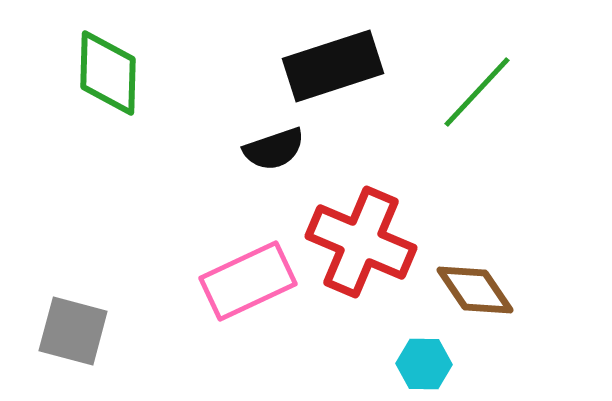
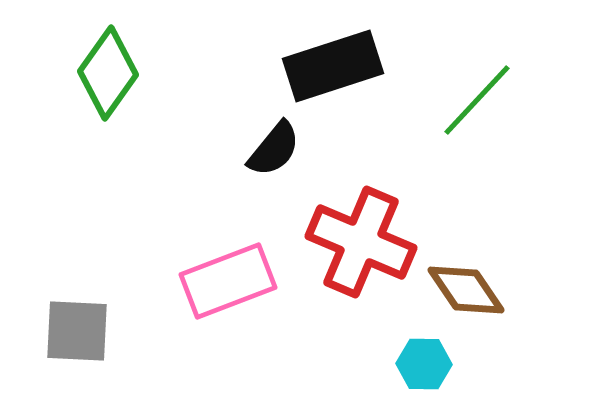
green diamond: rotated 34 degrees clockwise
green line: moved 8 px down
black semicircle: rotated 32 degrees counterclockwise
pink rectangle: moved 20 px left; rotated 4 degrees clockwise
brown diamond: moved 9 px left
gray square: moved 4 px right; rotated 12 degrees counterclockwise
